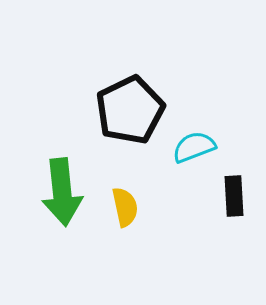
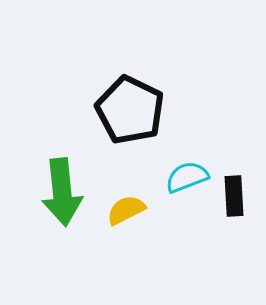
black pentagon: rotated 20 degrees counterclockwise
cyan semicircle: moved 7 px left, 30 px down
yellow semicircle: moved 1 px right, 3 px down; rotated 105 degrees counterclockwise
